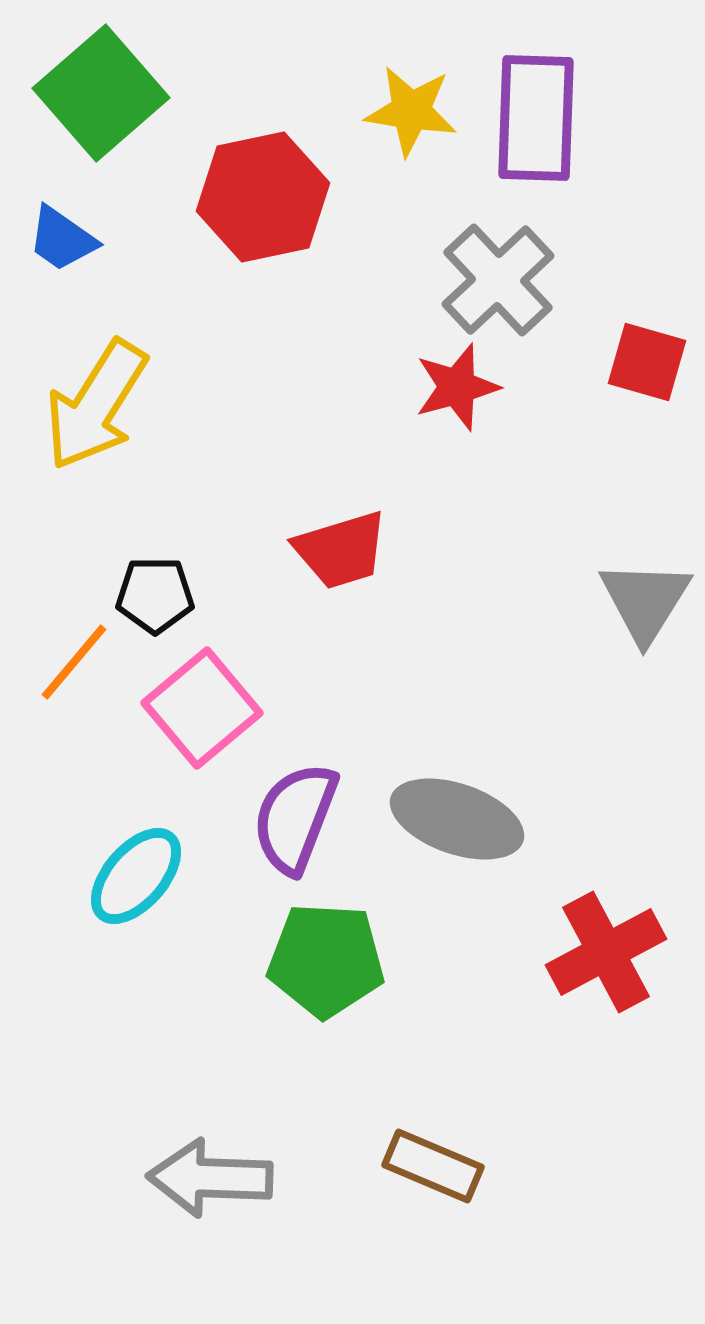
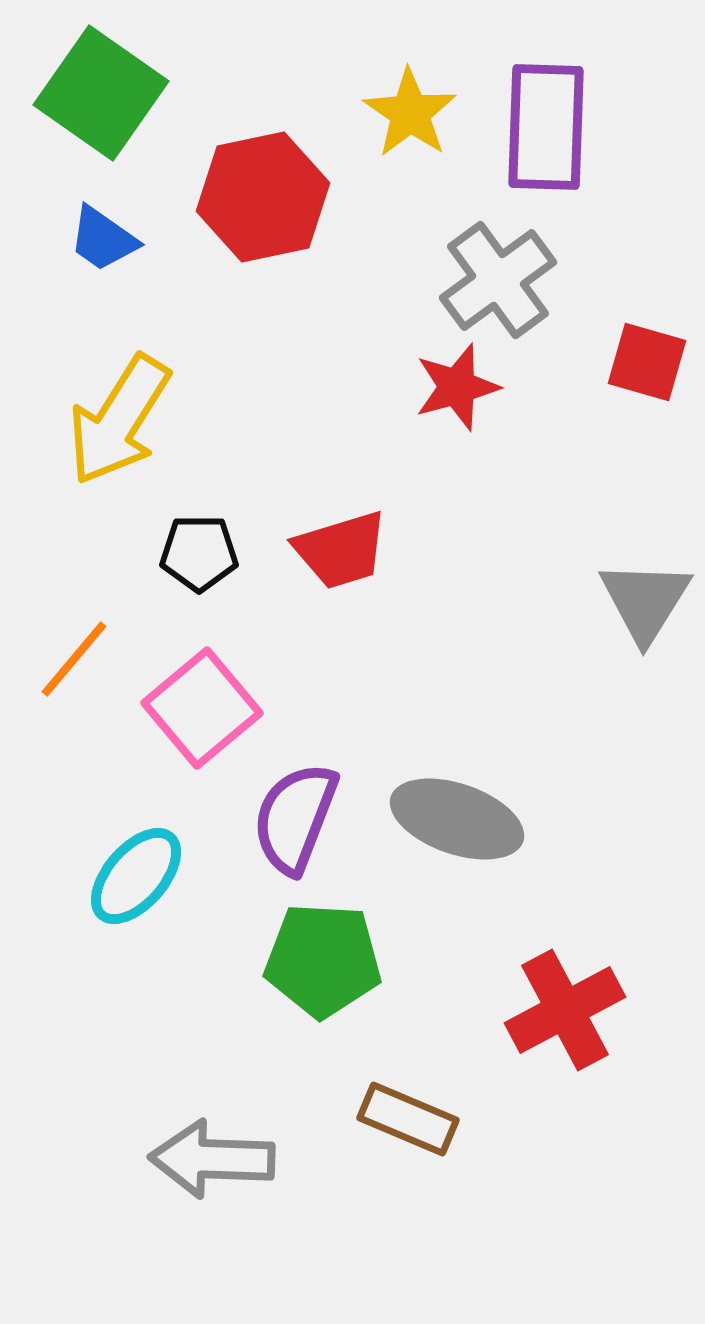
green square: rotated 14 degrees counterclockwise
yellow star: moved 1 px left, 2 px down; rotated 26 degrees clockwise
purple rectangle: moved 10 px right, 9 px down
blue trapezoid: moved 41 px right
gray cross: rotated 7 degrees clockwise
yellow arrow: moved 23 px right, 15 px down
black pentagon: moved 44 px right, 42 px up
orange line: moved 3 px up
red cross: moved 41 px left, 58 px down
green pentagon: moved 3 px left
brown rectangle: moved 25 px left, 47 px up
gray arrow: moved 2 px right, 19 px up
